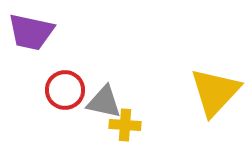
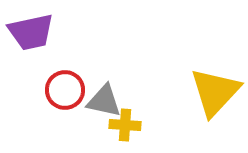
purple trapezoid: rotated 24 degrees counterclockwise
gray triangle: moved 1 px up
